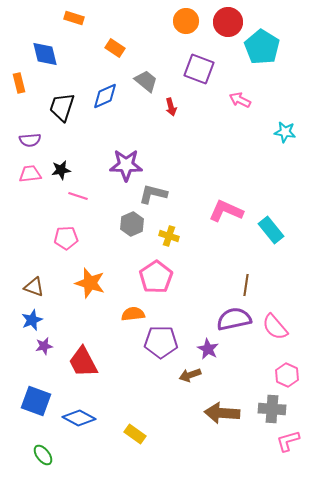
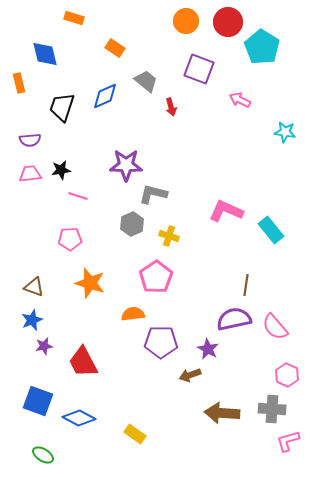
pink pentagon at (66, 238): moved 4 px right, 1 px down
blue square at (36, 401): moved 2 px right
green ellipse at (43, 455): rotated 20 degrees counterclockwise
